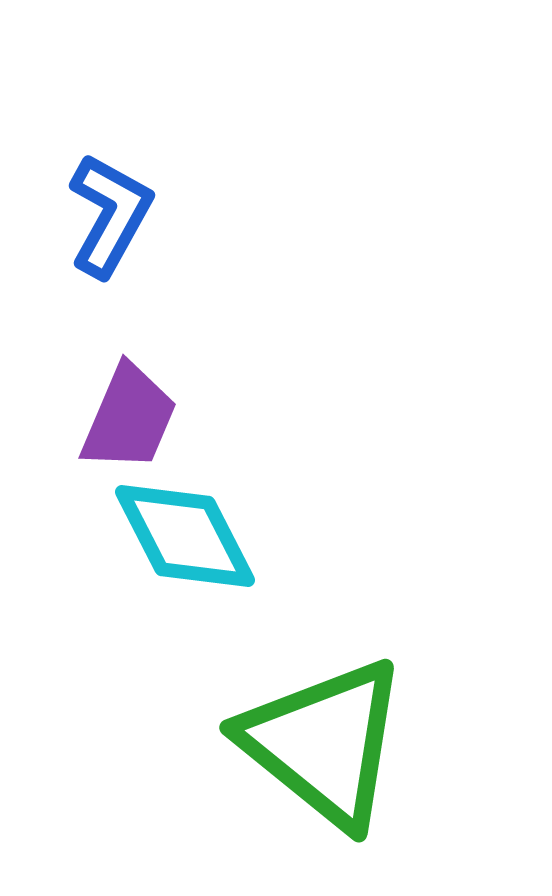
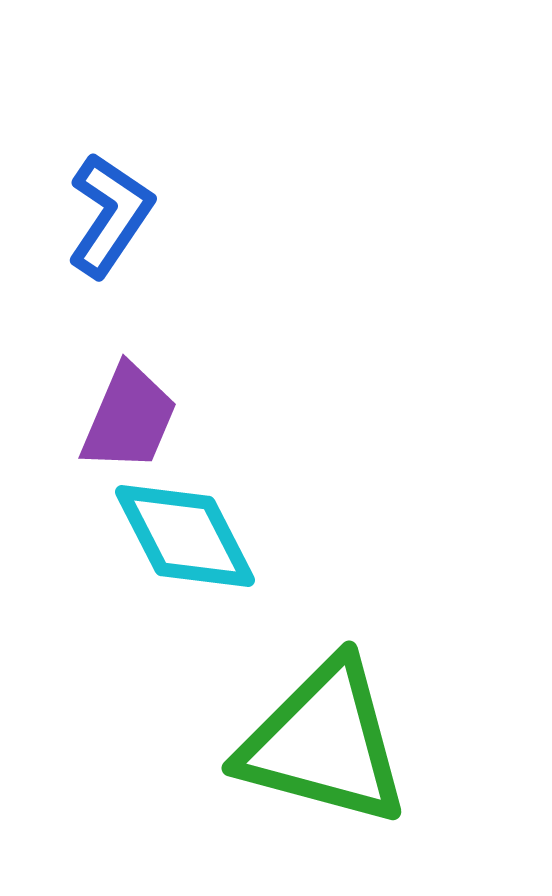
blue L-shape: rotated 5 degrees clockwise
green triangle: rotated 24 degrees counterclockwise
